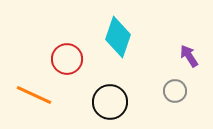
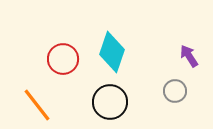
cyan diamond: moved 6 px left, 15 px down
red circle: moved 4 px left
orange line: moved 3 px right, 10 px down; rotated 27 degrees clockwise
